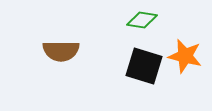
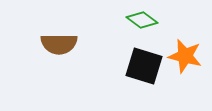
green diamond: rotated 28 degrees clockwise
brown semicircle: moved 2 px left, 7 px up
